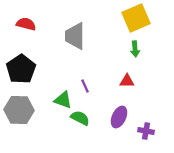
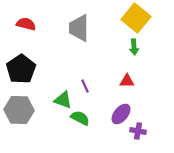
yellow square: rotated 28 degrees counterclockwise
gray trapezoid: moved 4 px right, 8 px up
green arrow: moved 1 px left, 2 px up
purple ellipse: moved 2 px right, 3 px up; rotated 15 degrees clockwise
purple cross: moved 8 px left
